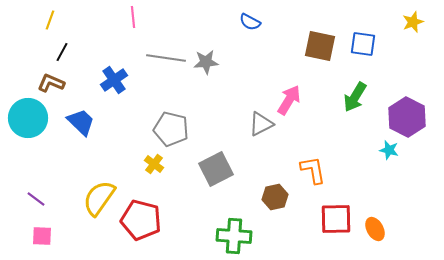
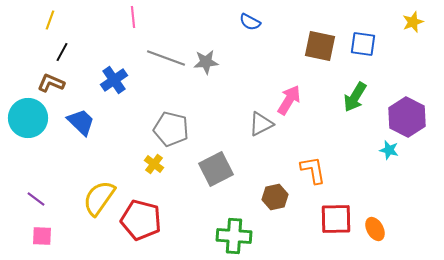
gray line: rotated 12 degrees clockwise
